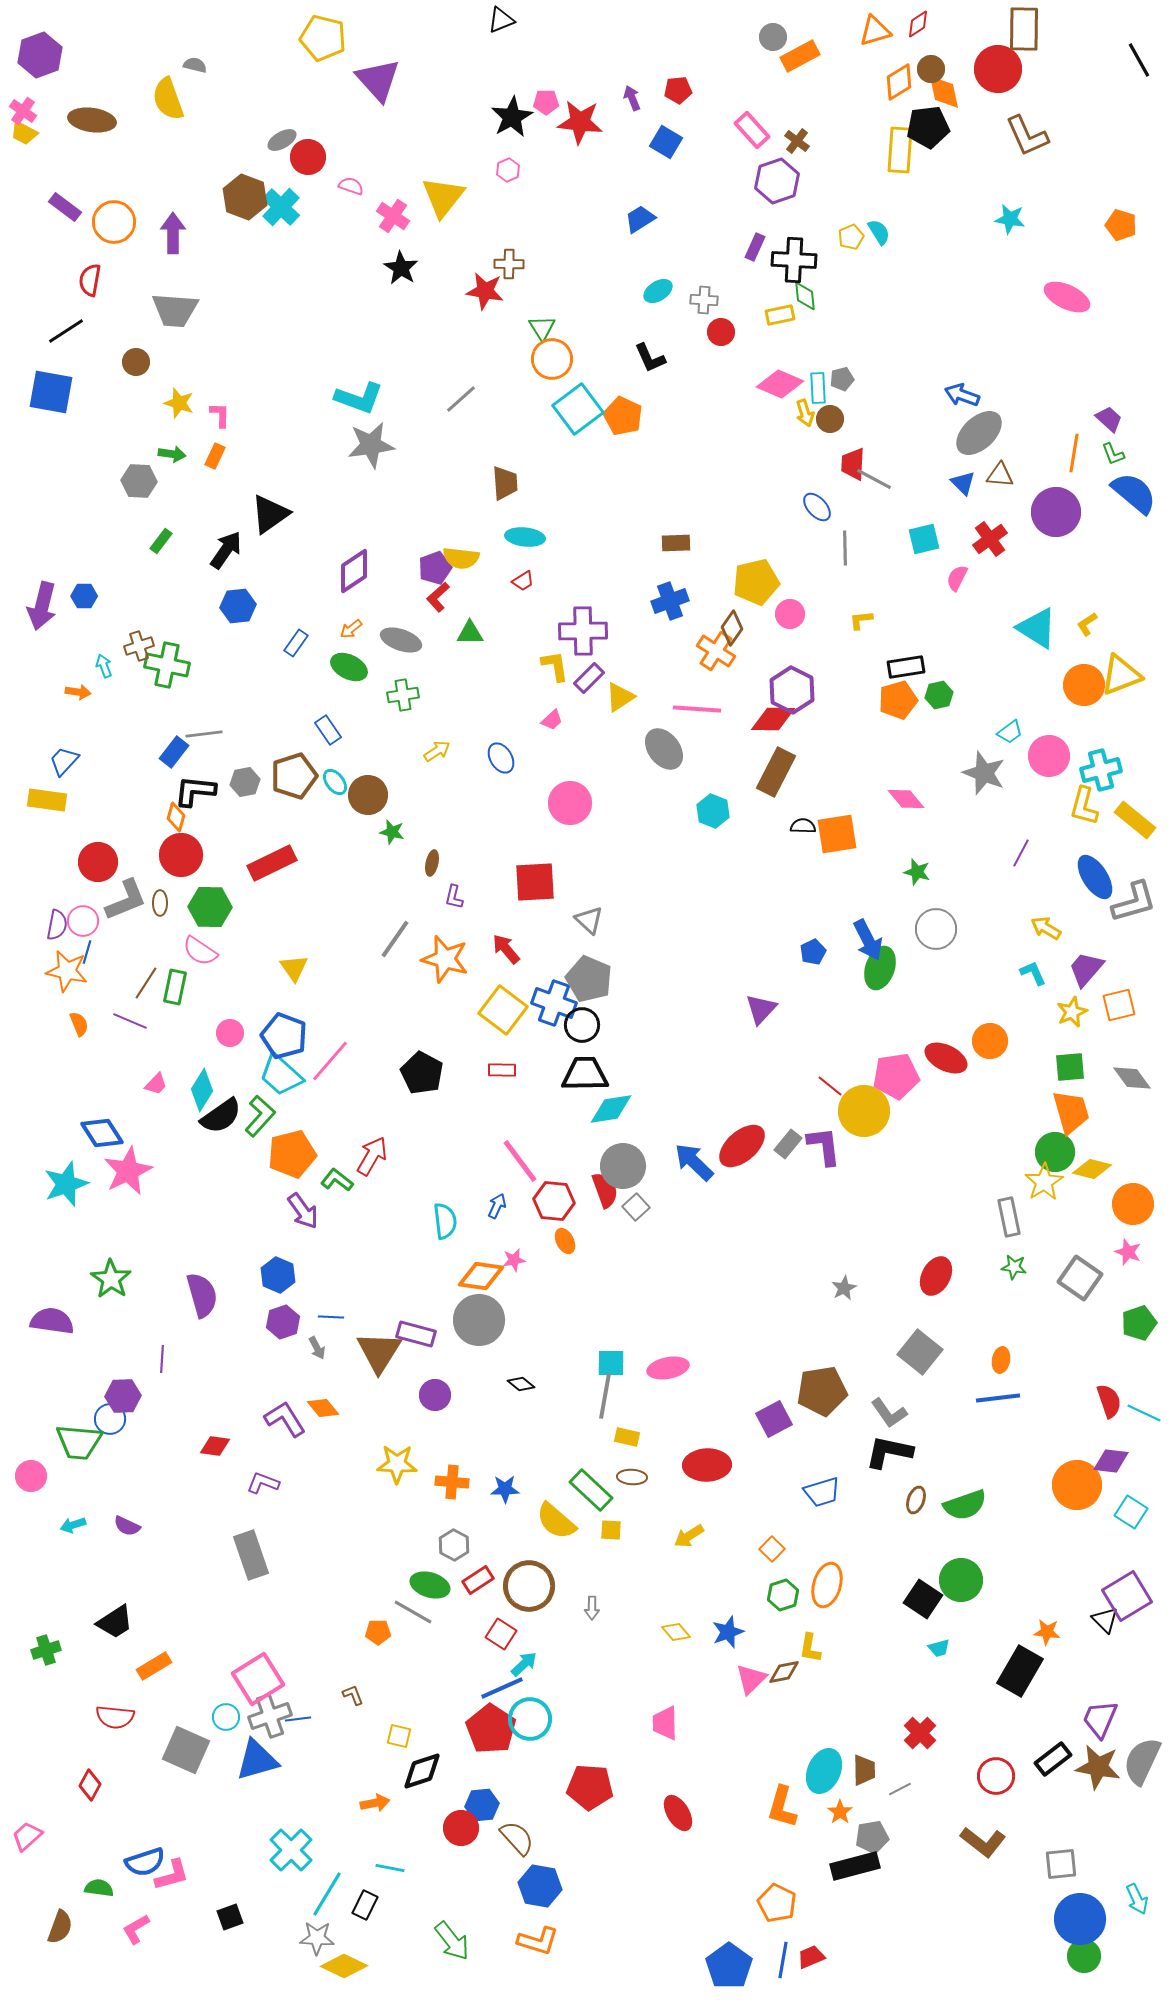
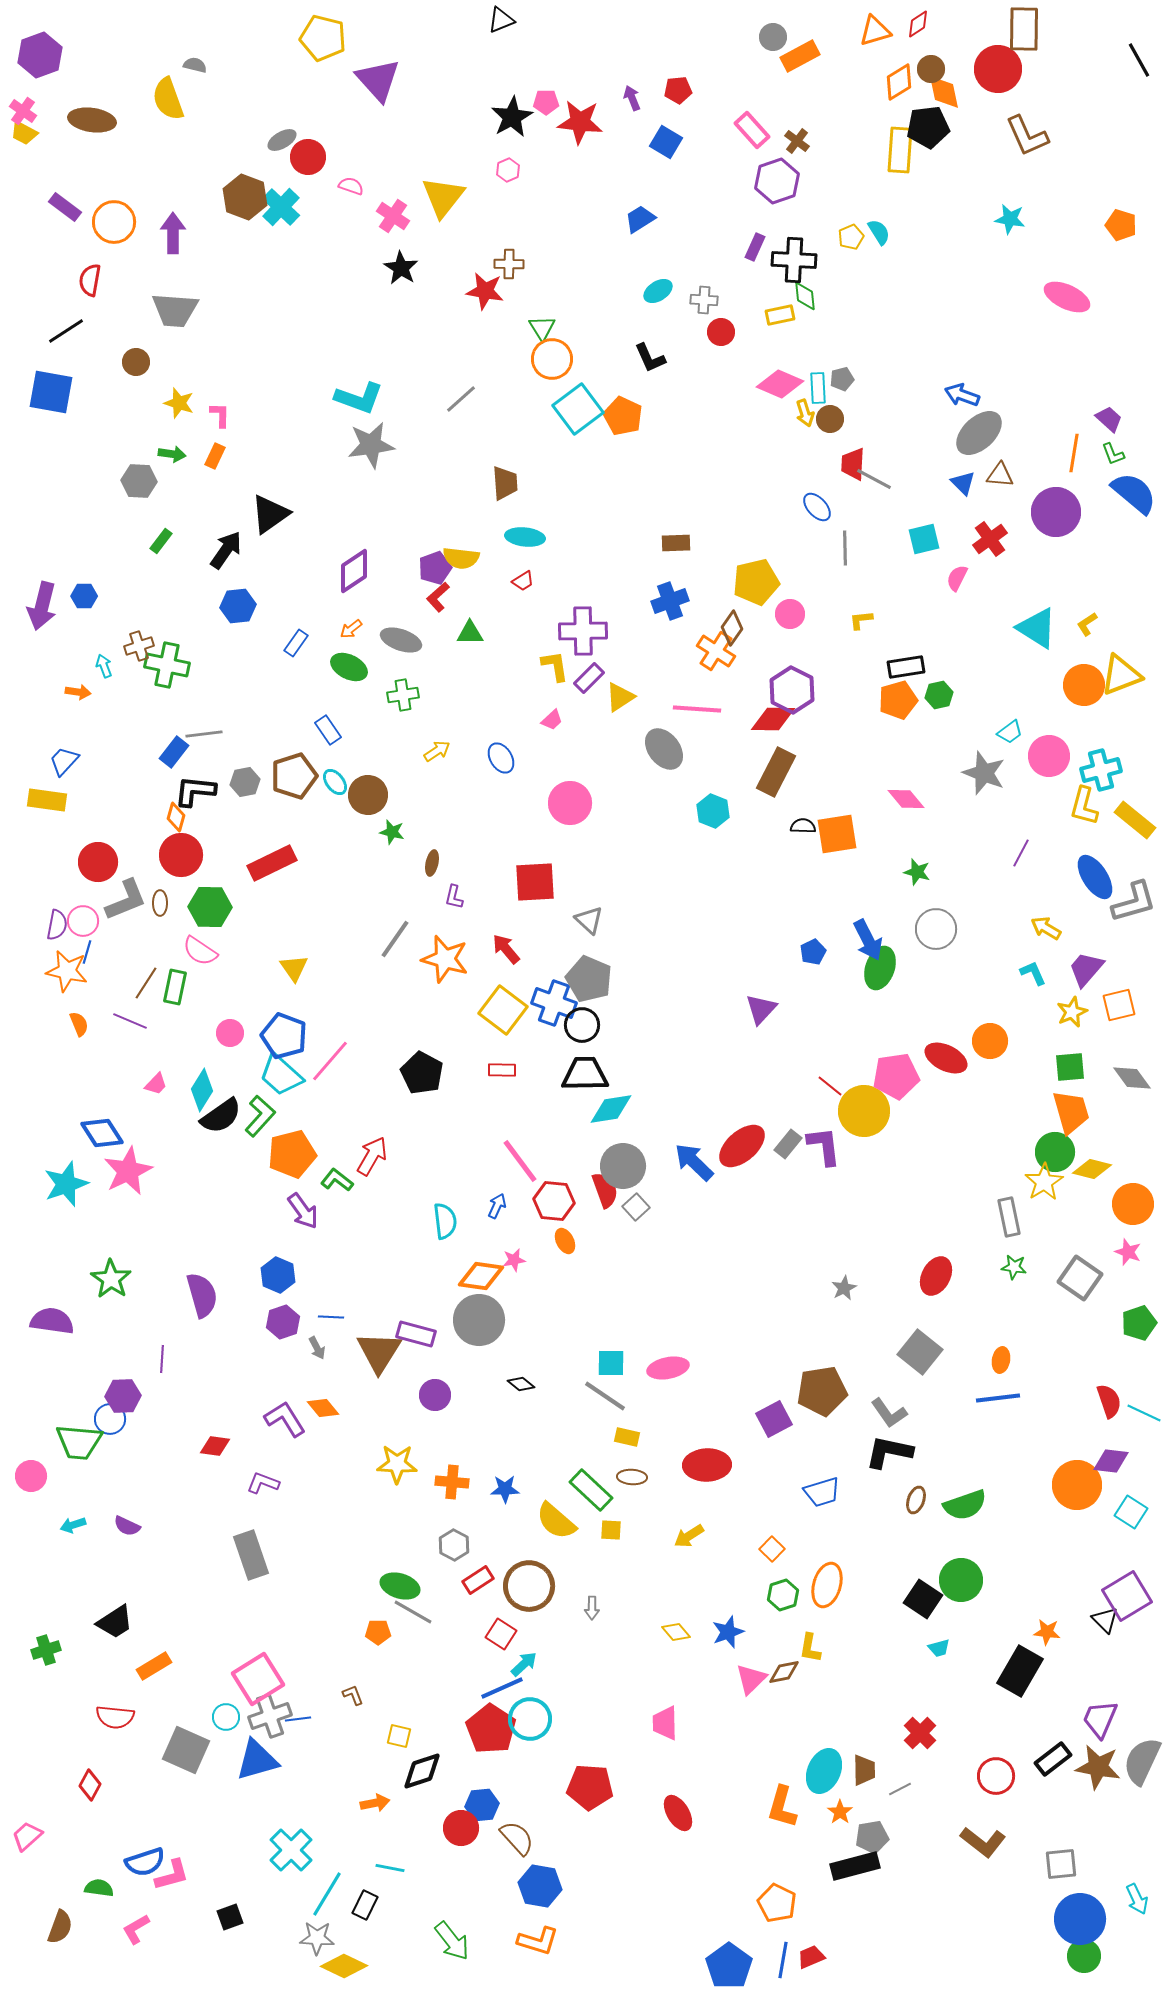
gray line at (605, 1396): rotated 66 degrees counterclockwise
green ellipse at (430, 1585): moved 30 px left, 1 px down
